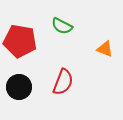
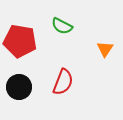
orange triangle: rotated 42 degrees clockwise
